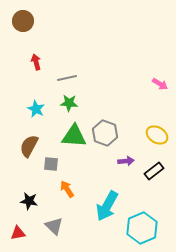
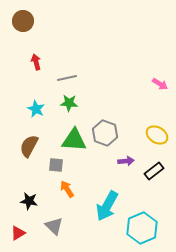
green triangle: moved 4 px down
gray square: moved 5 px right, 1 px down
red triangle: rotated 21 degrees counterclockwise
